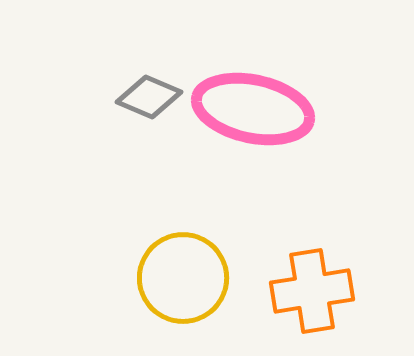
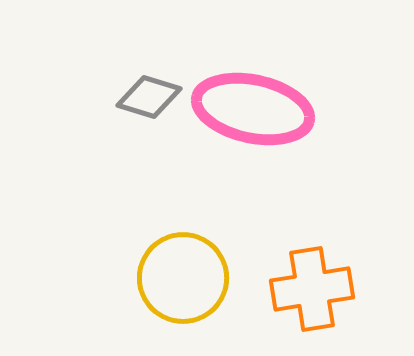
gray diamond: rotated 6 degrees counterclockwise
orange cross: moved 2 px up
